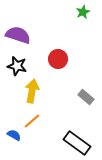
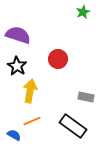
black star: rotated 18 degrees clockwise
yellow arrow: moved 2 px left
gray rectangle: rotated 28 degrees counterclockwise
orange line: rotated 18 degrees clockwise
black rectangle: moved 4 px left, 17 px up
